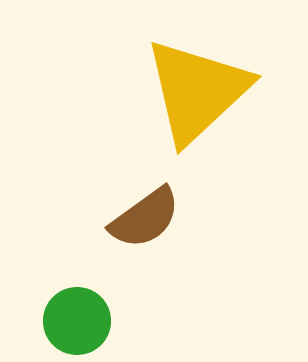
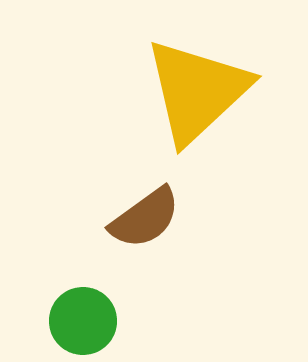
green circle: moved 6 px right
